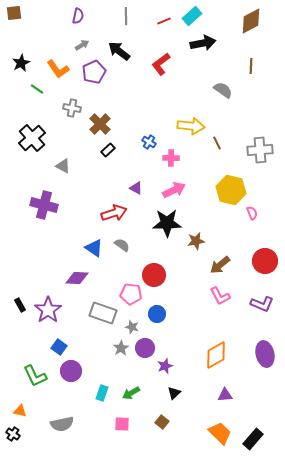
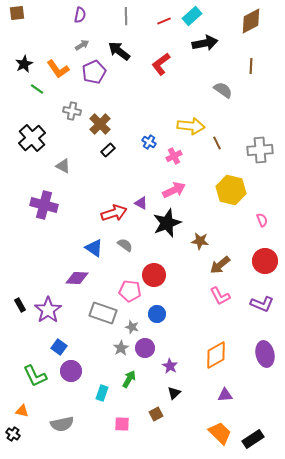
brown square at (14, 13): moved 3 px right
purple semicircle at (78, 16): moved 2 px right, 1 px up
black arrow at (203, 43): moved 2 px right
black star at (21, 63): moved 3 px right, 1 px down
gray cross at (72, 108): moved 3 px down
pink cross at (171, 158): moved 3 px right, 2 px up; rotated 28 degrees counterclockwise
purple triangle at (136, 188): moved 5 px right, 15 px down
pink semicircle at (252, 213): moved 10 px right, 7 px down
black star at (167, 223): rotated 20 degrees counterclockwise
brown star at (196, 241): moved 4 px right; rotated 18 degrees clockwise
gray semicircle at (122, 245): moved 3 px right
pink pentagon at (131, 294): moved 1 px left, 3 px up
purple star at (165, 366): moved 5 px right; rotated 21 degrees counterclockwise
green arrow at (131, 393): moved 2 px left, 14 px up; rotated 150 degrees clockwise
orange triangle at (20, 411): moved 2 px right
brown square at (162, 422): moved 6 px left, 8 px up; rotated 24 degrees clockwise
black rectangle at (253, 439): rotated 15 degrees clockwise
